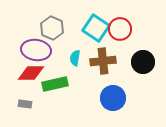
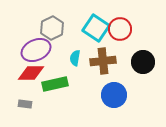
gray hexagon: rotated 10 degrees clockwise
purple ellipse: rotated 32 degrees counterclockwise
blue circle: moved 1 px right, 3 px up
